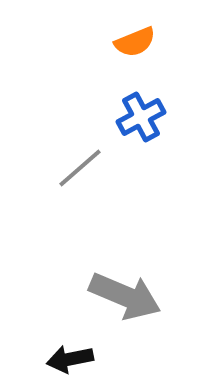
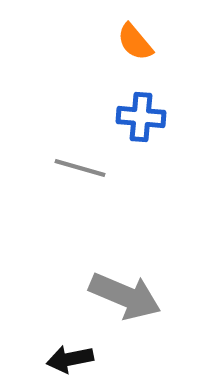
orange semicircle: rotated 72 degrees clockwise
blue cross: rotated 33 degrees clockwise
gray line: rotated 57 degrees clockwise
